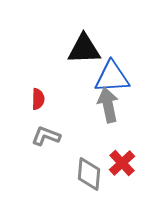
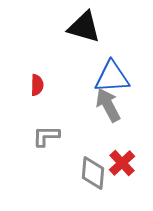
black triangle: moved 22 px up; rotated 18 degrees clockwise
red semicircle: moved 1 px left, 14 px up
gray arrow: rotated 16 degrees counterclockwise
gray L-shape: rotated 20 degrees counterclockwise
gray diamond: moved 4 px right, 1 px up
